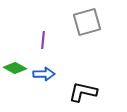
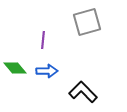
green diamond: rotated 20 degrees clockwise
blue arrow: moved 3 px right, 3 px up
black L-shape: rotated 32 degrees clockwise
